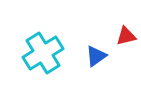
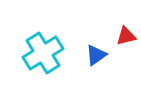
blue triangle: moved 1 px up
